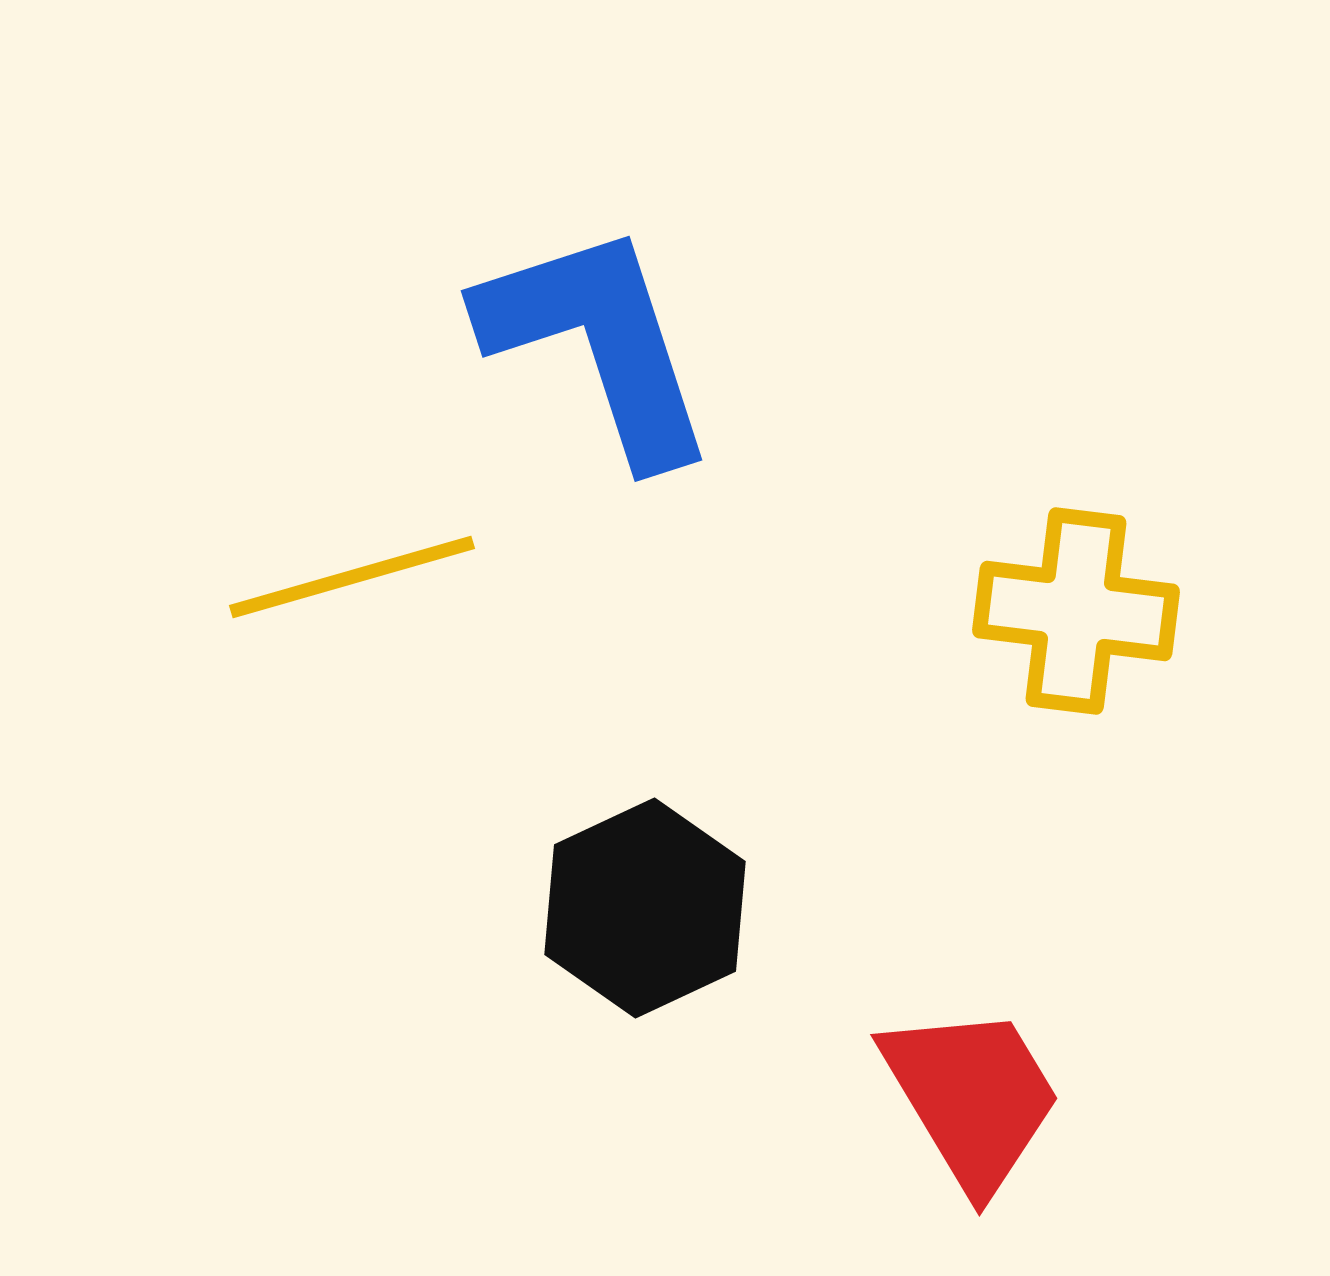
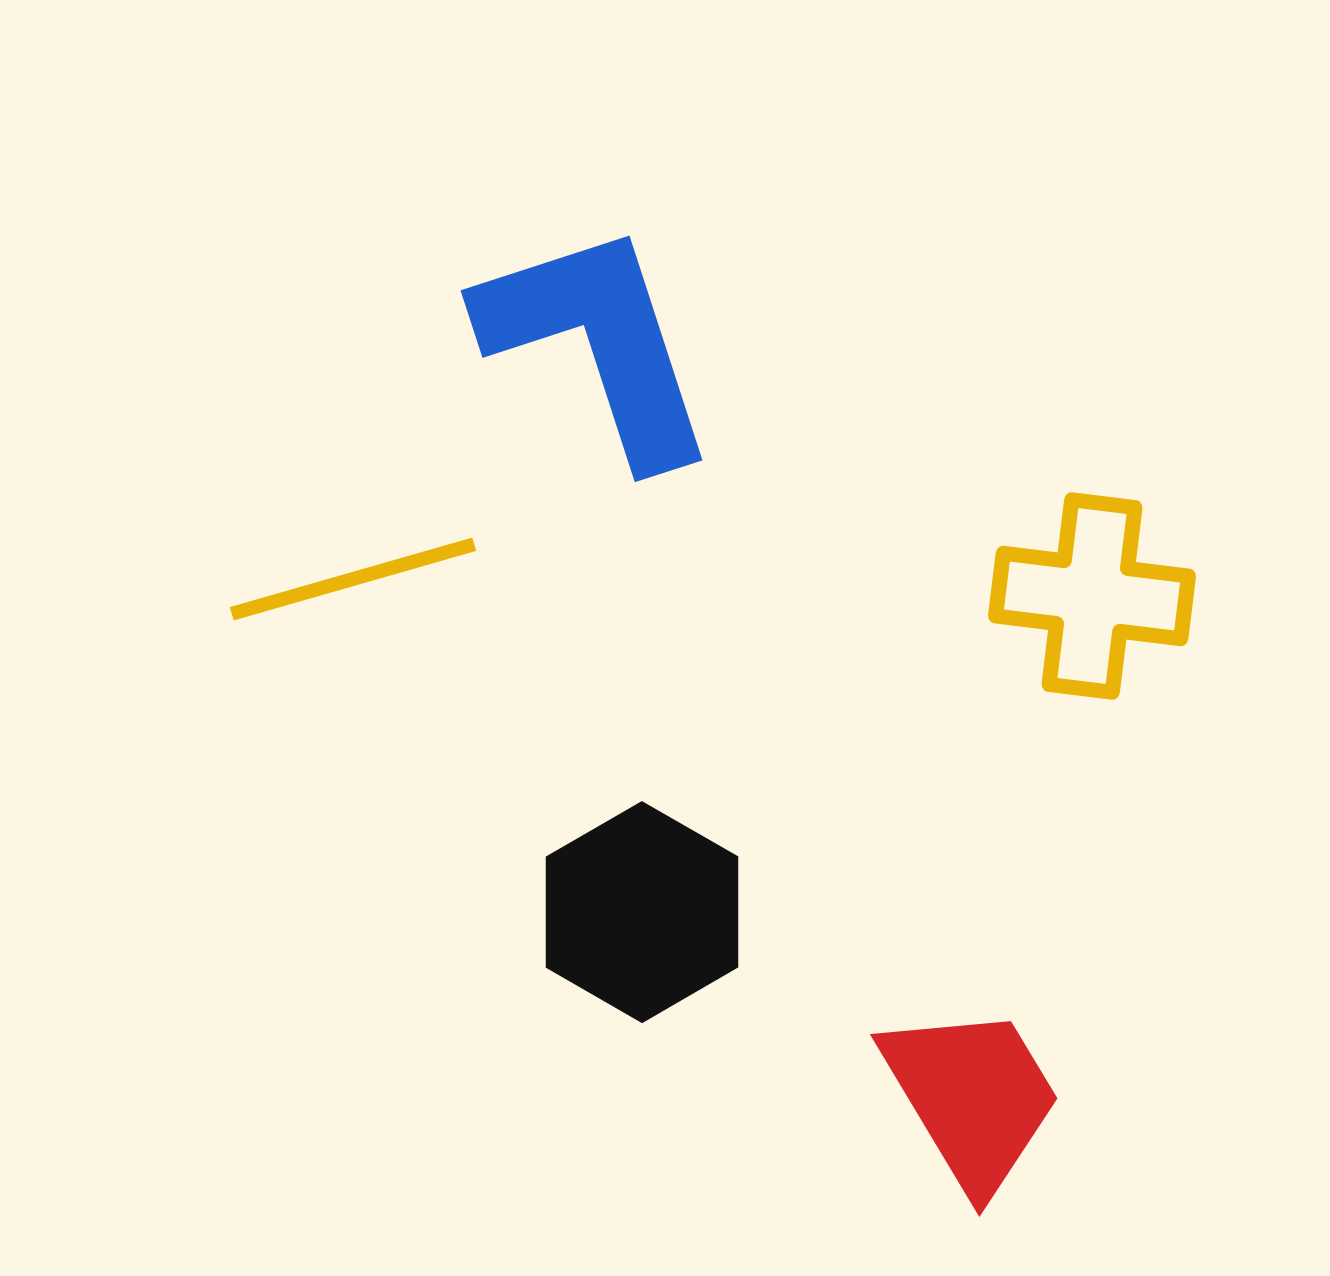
yellow line: moved 1 px right, 2 px down
yellow cross: moved 16 px right, 15 px up
black hexagon: moved 3 px left, 4 px down; rotated 5 degrees counterclockwise
